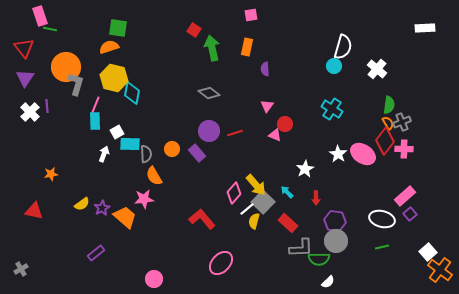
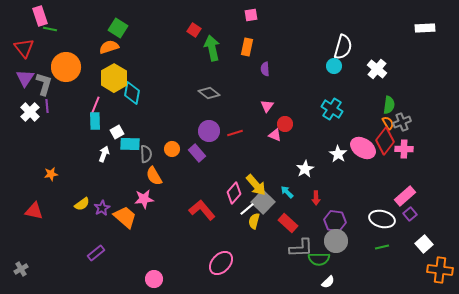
green square at (118, 28): rotated 24 degrees clockwise
yellow hexagon at (114, 78): rotated 16 degrees clockwise
gray L-shape at (76, 84): moved 32 px left
pink ellipse at (363, 154): moved 6 px up
red L-shape at (202, 219): moved 9 px up
white square at (428, 252): moved 4 px left, 8 px up
orange cross at (440, 270): rotated 30 degrees counterclockwise
